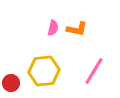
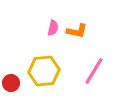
orange L-shape: moved 2 px down
